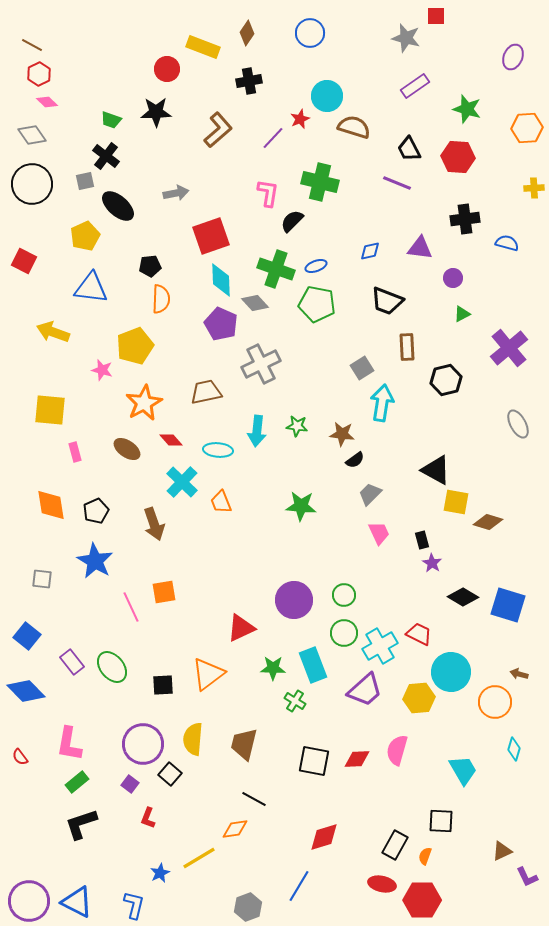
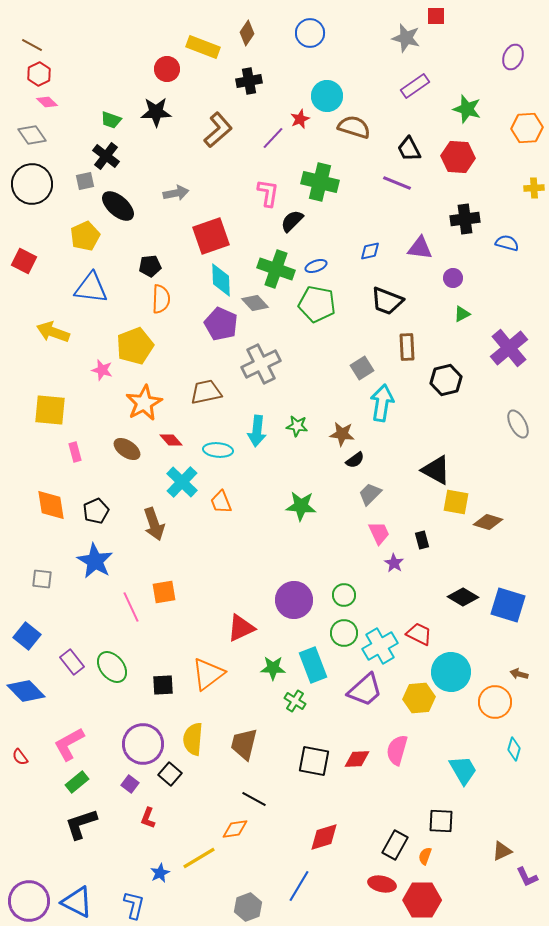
purple star at (432, 563): moved 38 px left
pink L-shape at (69, 744): rotated 51 degrees clockwise
